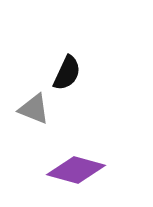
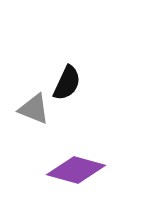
black semicircle: moved 10 px down
